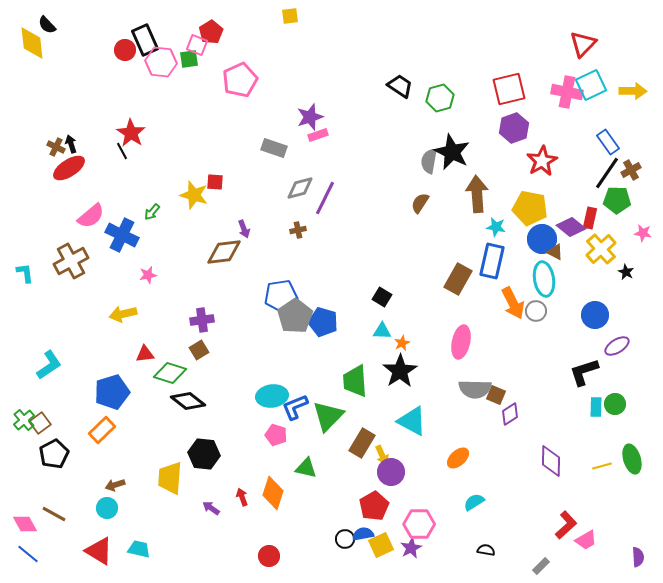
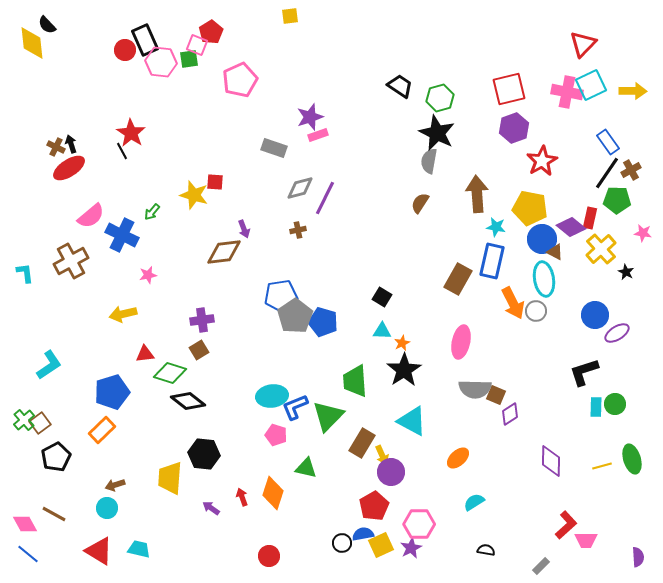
black star at (452, 152): moved 15 px left, 19 px up
purple ellipse at (617, 346): moved 13 px up
black star at (400, 371): moved 4 px right, 1 px up
black pentagon at (54, 454): moved 2 px right, 3 px down
black circle at (345, 539): moved 3 px left, 4 px down
pink trapezoid at (586, 540): rotated 30 degrees clockwise
